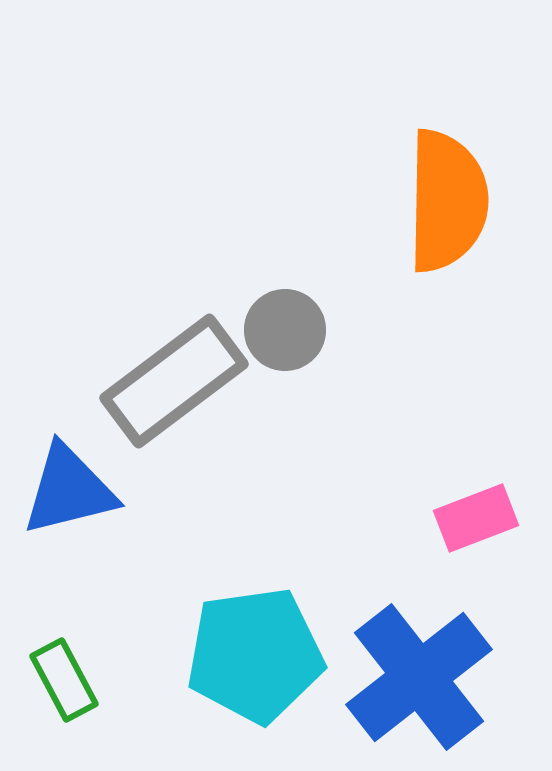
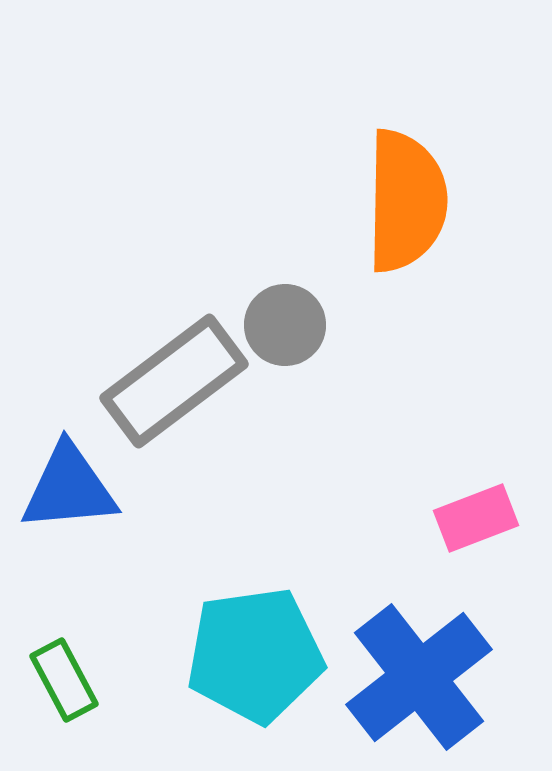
orange semicircle: moved 41 px left
gray circle: moved 5 px up
blue triangle: moved 2 px up; rotated 9 degrees clockwise
